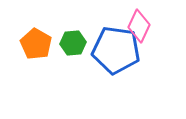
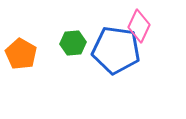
orange pentagon: moved 15 px left, 10 px down
